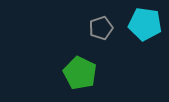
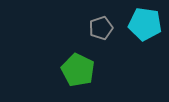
green pentagon: moved 2 px left, 3 px up
